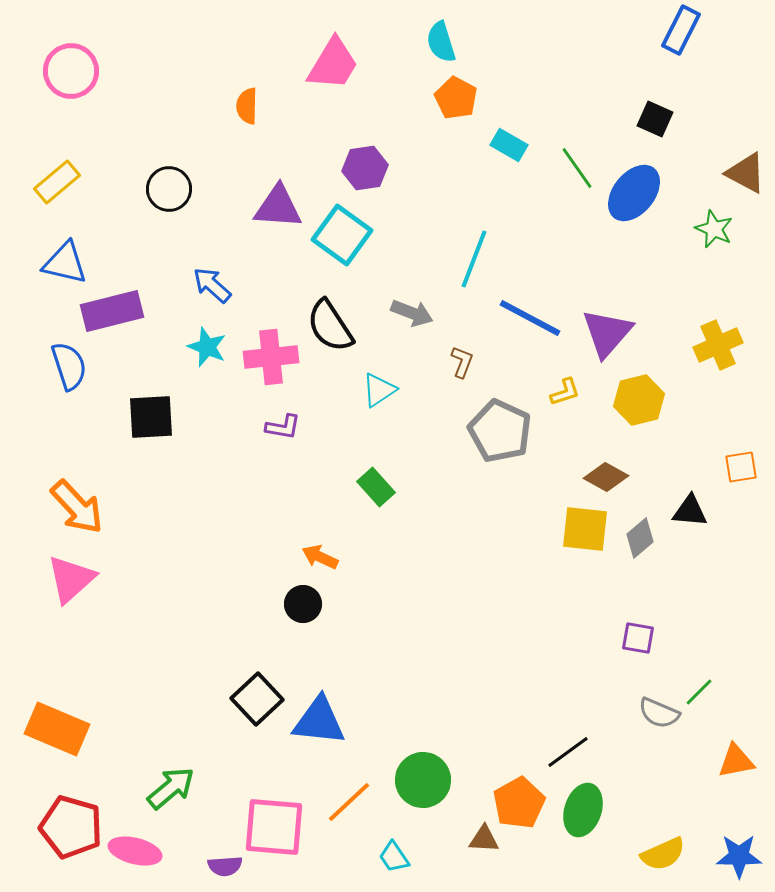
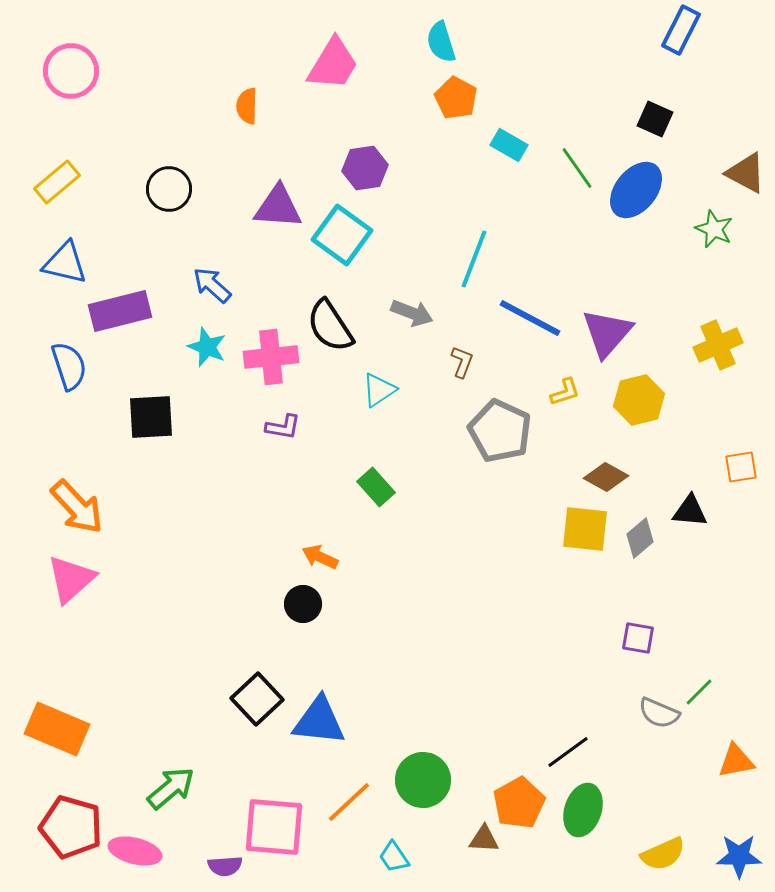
blue ellipse at (634, 193): moved 2 px right, 3 px up
purple rectangle at (112, 311): moved 8 px right
